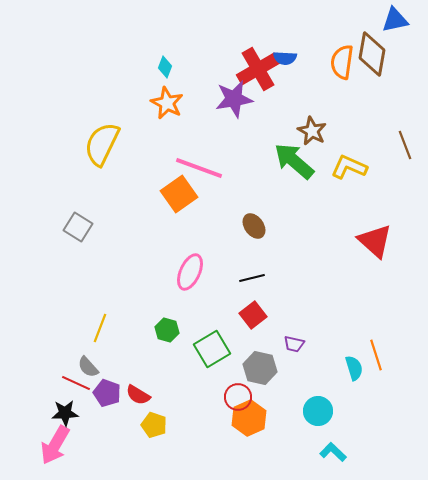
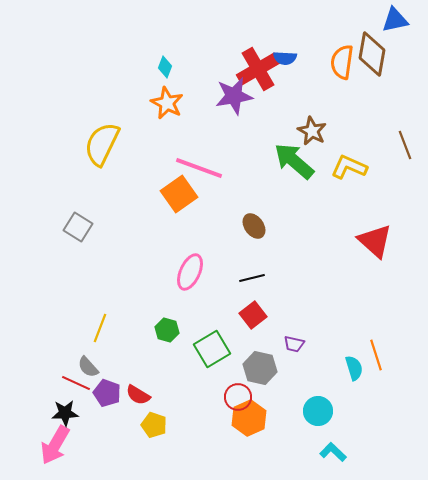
purple star: moved 3 px up
